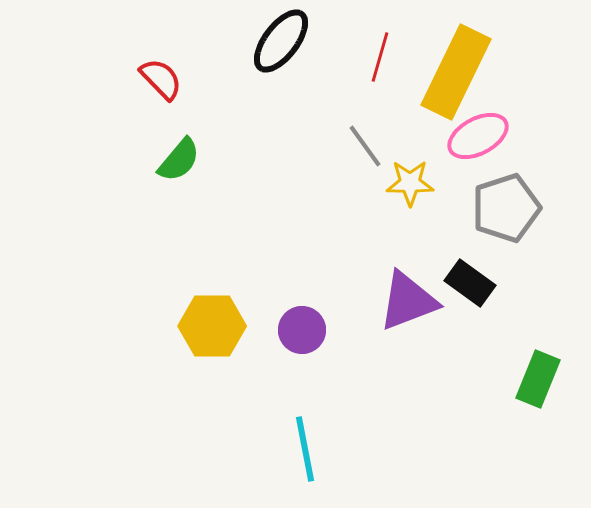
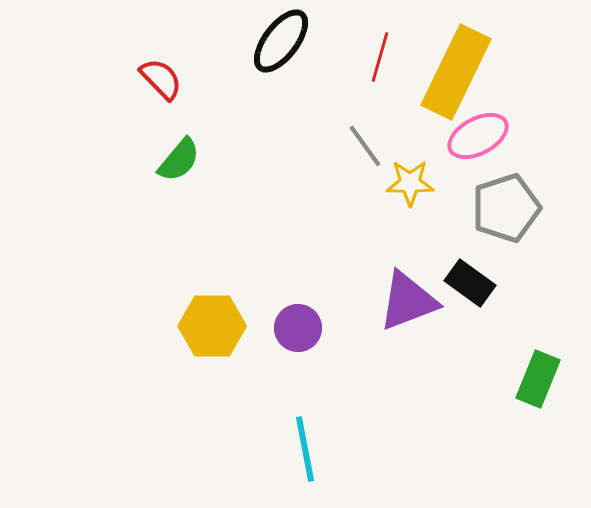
purple circle: moved 4 px left, 2 px up
